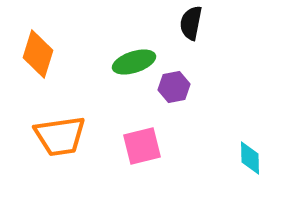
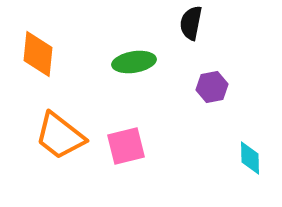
orange diamond: rotated 12 degrees counterclockwise
green ellipse: rotated 9 degrees clockwise
purple hexagon: moved 38 px right
orange trapezoid: rotated 46 degrees clockwise
pink square: moved 16 px left
